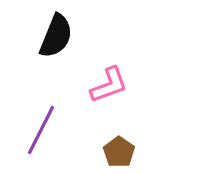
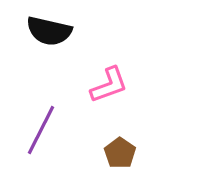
black semicircle: moved 7 px left, 5 px up; rotated 81 degrees clockwise
brown pentagon: moved 1 px right, 1 px down
